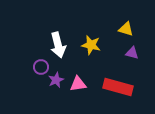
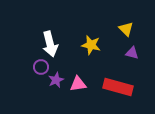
yellow triangle: rotated 28 degrees clockwise
white arrow: moved 8 px left, 1 px up
